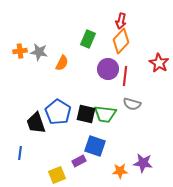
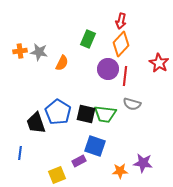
orange diamond: moved 3 px down
